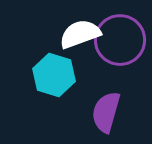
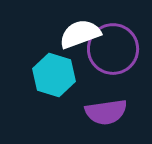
purple circle: moved 7 px left, 9 px down
purple semicircle: rotated 114 degrees counterclockwise
